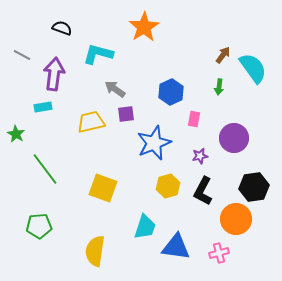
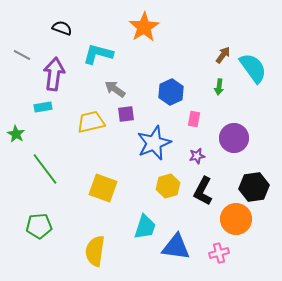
purple star: moved 3 px left
